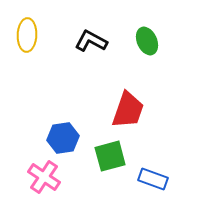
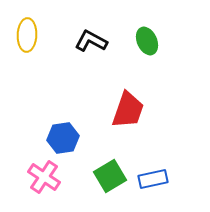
green square: moved 20 px down; rotated 16 degrees counterclockwise
blue rectangle: rotated 32 degrees counterclockwise
